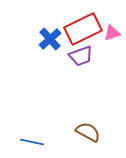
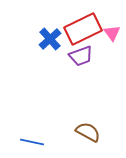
pink triangle: rotated 48 degrees counterclockwise
